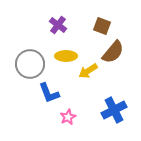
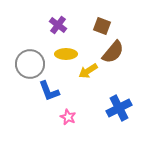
yellow ellipse: moved 2 px up
blue L-shape: moved 2 px up
blue cross: moved 5 px right, 2 px up
pink star: rotated 21 degrees counterclockwise
